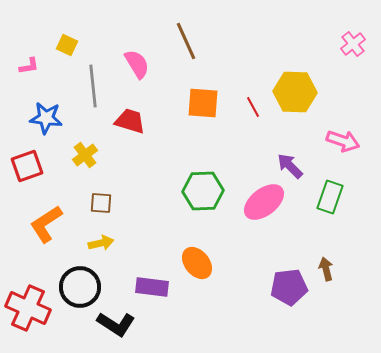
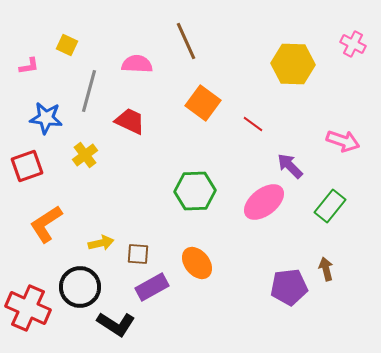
pink cross: rotated 25 degrees counterclockwise
pink semicircle: rotated 56 degrees counterclockwise
gray line: moved 4 px left, 5 px down; rotated 21 degrees clockwise
yellow hexagon: moved 2 px left, 28 px up
orange square: rotated 32 degrees clockwise
red line: moved 17 px down; rotated 25 degrees counterclockwise
red trapezoid: rotated 8 degrees clockwise
green hexagon: moved 8 px left
green rectangle: moved 9 px down; rotated 20 degrees clockwise
brown square: moved 37 px right, 51 px down
purple rectangle: rotated 36 degrees counterclockwise
